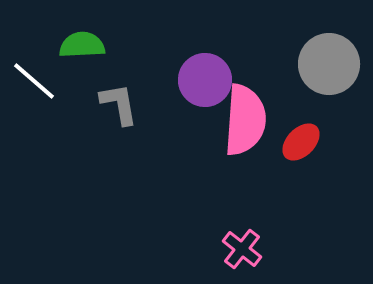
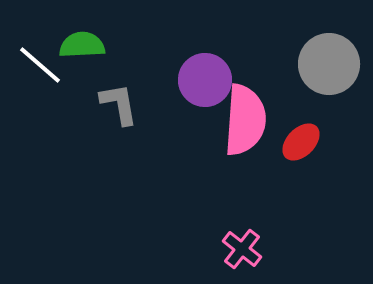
white line: moved 6 px right, 16 px up
